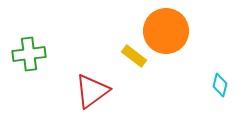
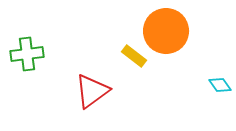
green cross: moved 2 px left
cyan diamond: rotated 50 degrees counterclockwise
